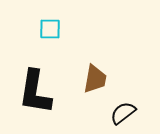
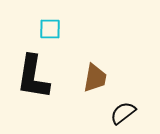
brown trapezoid: moved 1 px up
black L-shape: moved 2 px left, 15 px up
